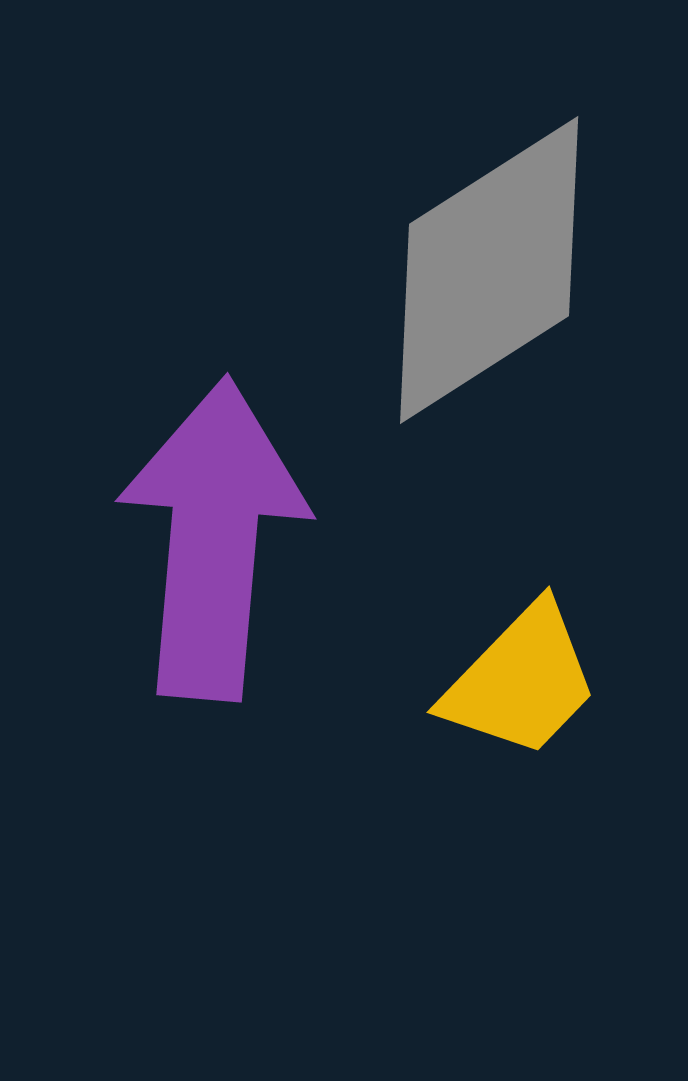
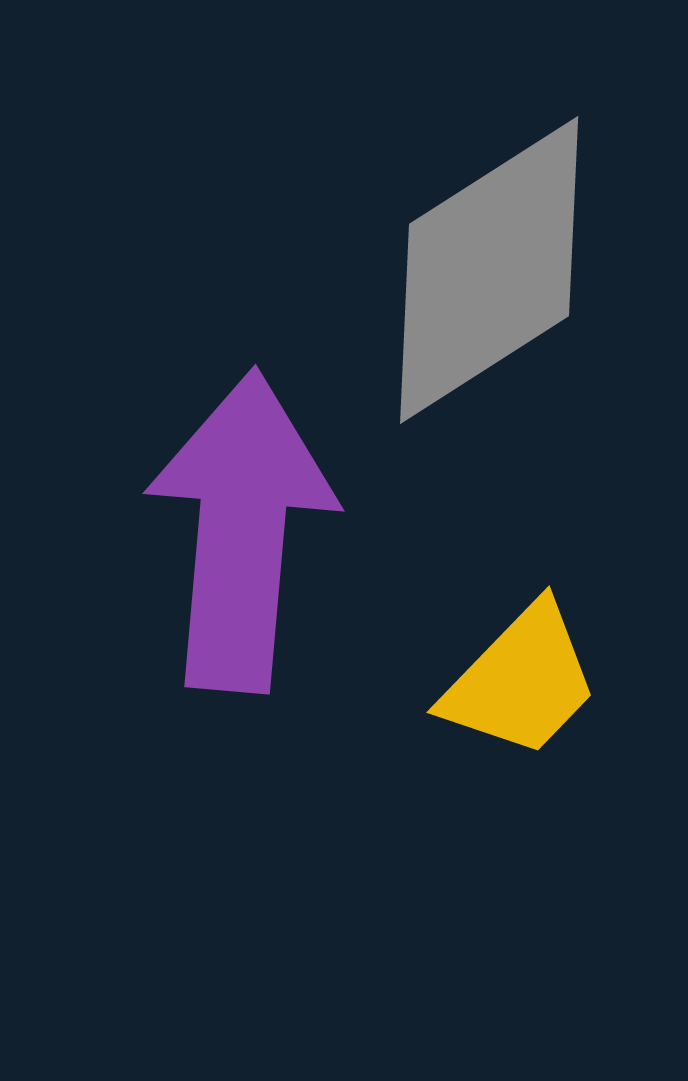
purple arrow: moved 28 px right, 8 px up
